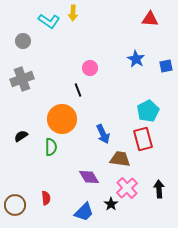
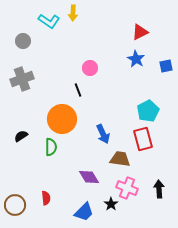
red triangle: moved 10 px left, 13 px down; rotated 30 degrees counterclockwise
pink cross: rotated 25 degrees counterclockwise
